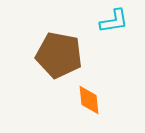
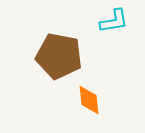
brown pentagon: moved 1 px down
